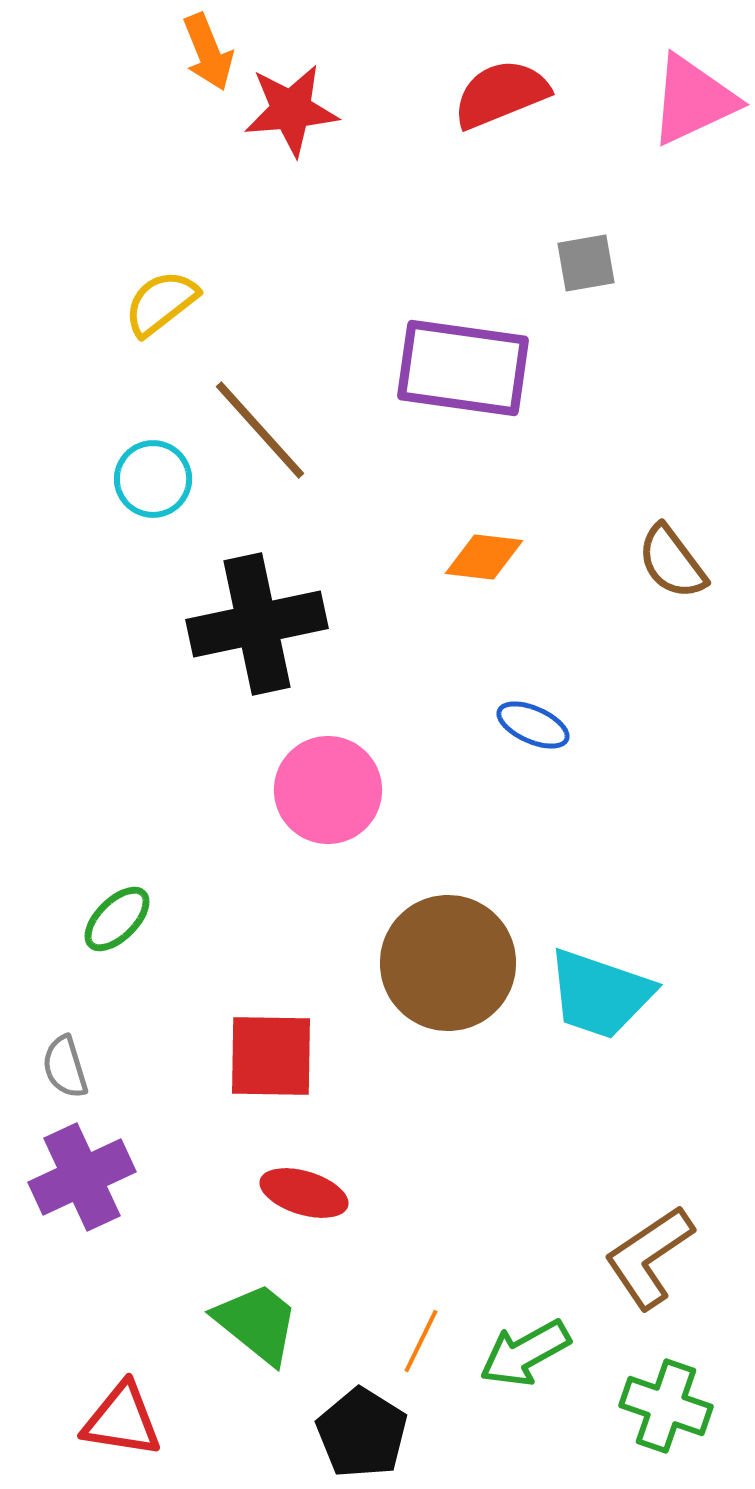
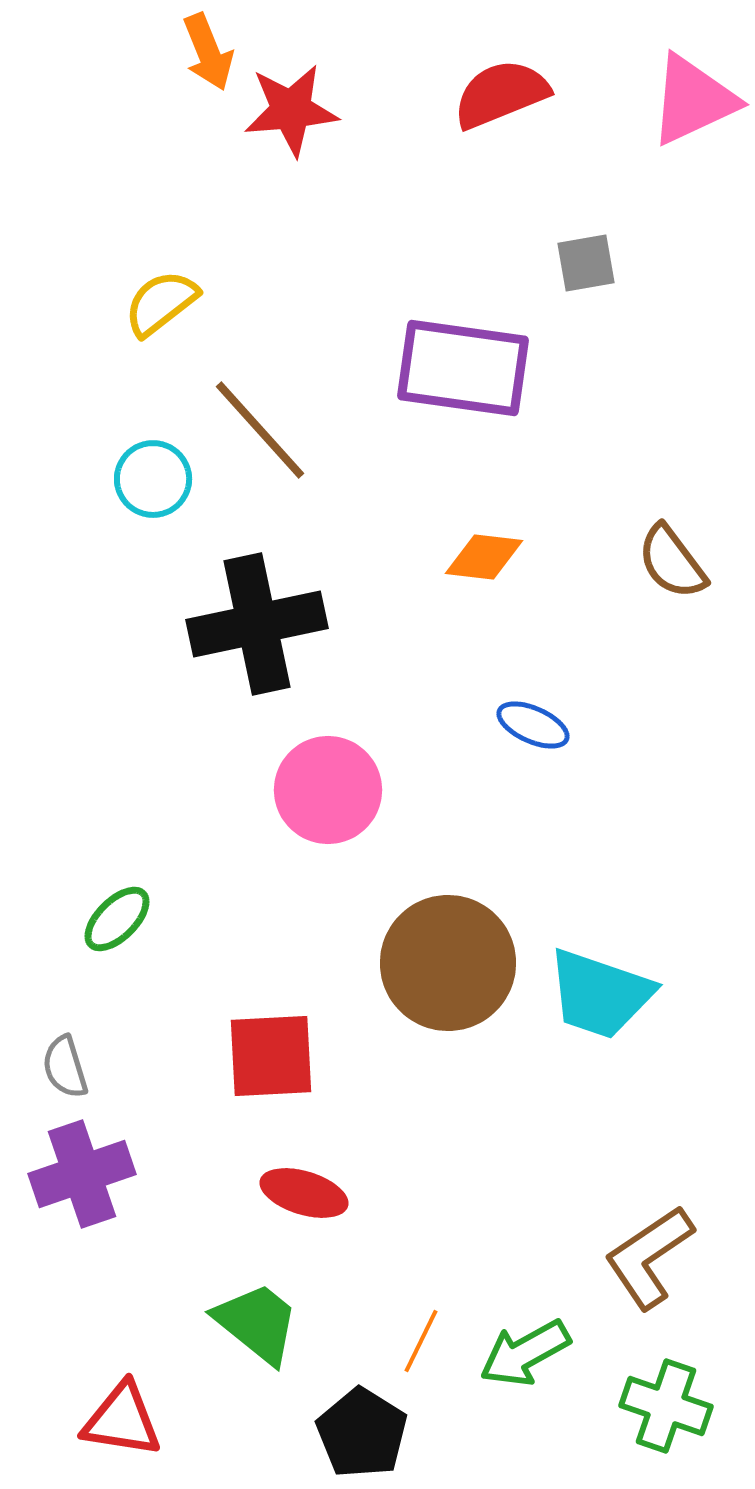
red square: rotated 4 degrees counterclockwise
purple cross: moved 3 px up; rotated 6 degrees clockwise
